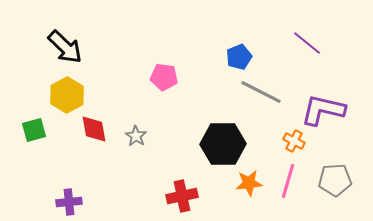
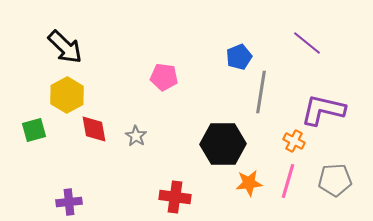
gray line: rotated 72 degrees clockwise
red cross: moved 7 px left, 1 px down; rotated 20 degrees clockwise
